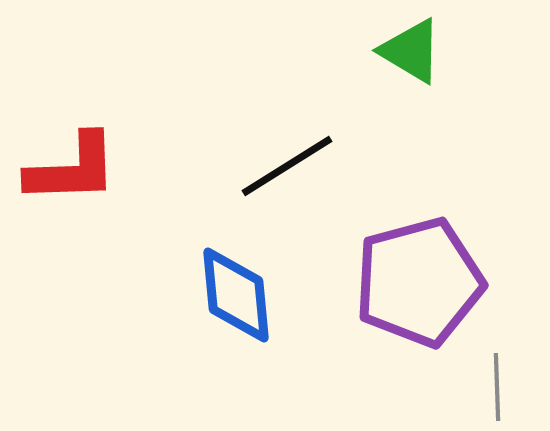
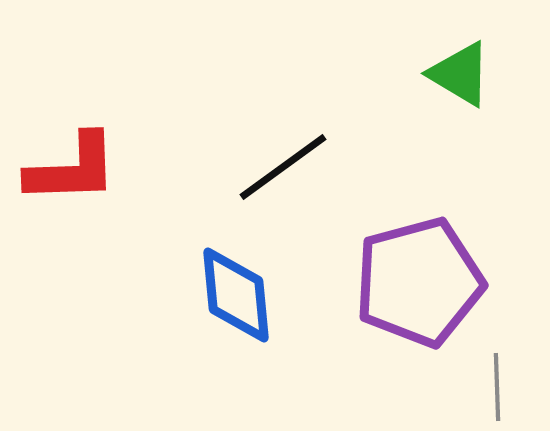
green triangle: moved 49 px right, 23 px down
black line: moved 4 px left, 1 px down; rotated 4 degrees counterclockwise
